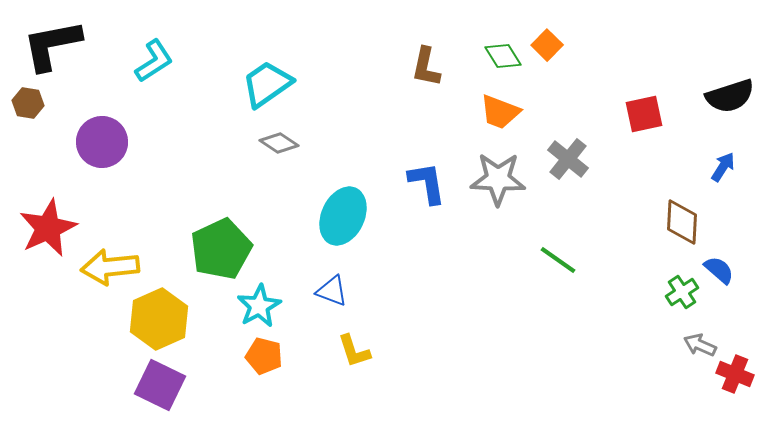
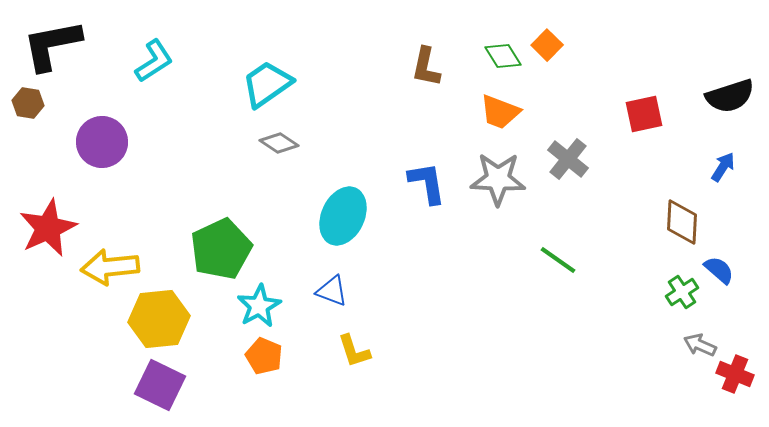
yellow hexagon: rotated 18 degrees clockwise
orange pentagon: rotated 9 degrees clockwise
